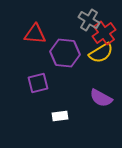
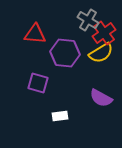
gray cross: moved 1 px left
purple square: rotated 30 degrees clockwise
